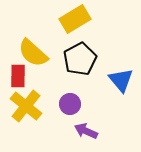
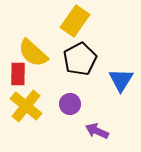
yellow rectangle: moved 2 px down; rotated 24 degrees counterclockwise
red rectangle: moved 2 px up
blue triangle: rotated 12 degrees clockwise
purple arrow: moved 11 px right
